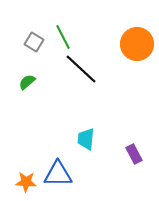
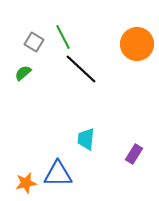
green semicircle: moved 4 px left, 9 px up
purple rectangle: rotated 60 degrees clockwise
orange star: moved 1 px down; rotated 15 degrees counterclockwise
